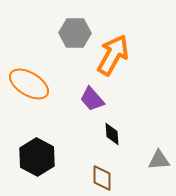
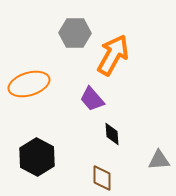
orange ellipse: rotated 48 degrees counterclockwise
